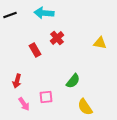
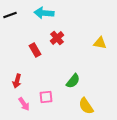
yellow semicircle: moved 1 px right, 1 px up
